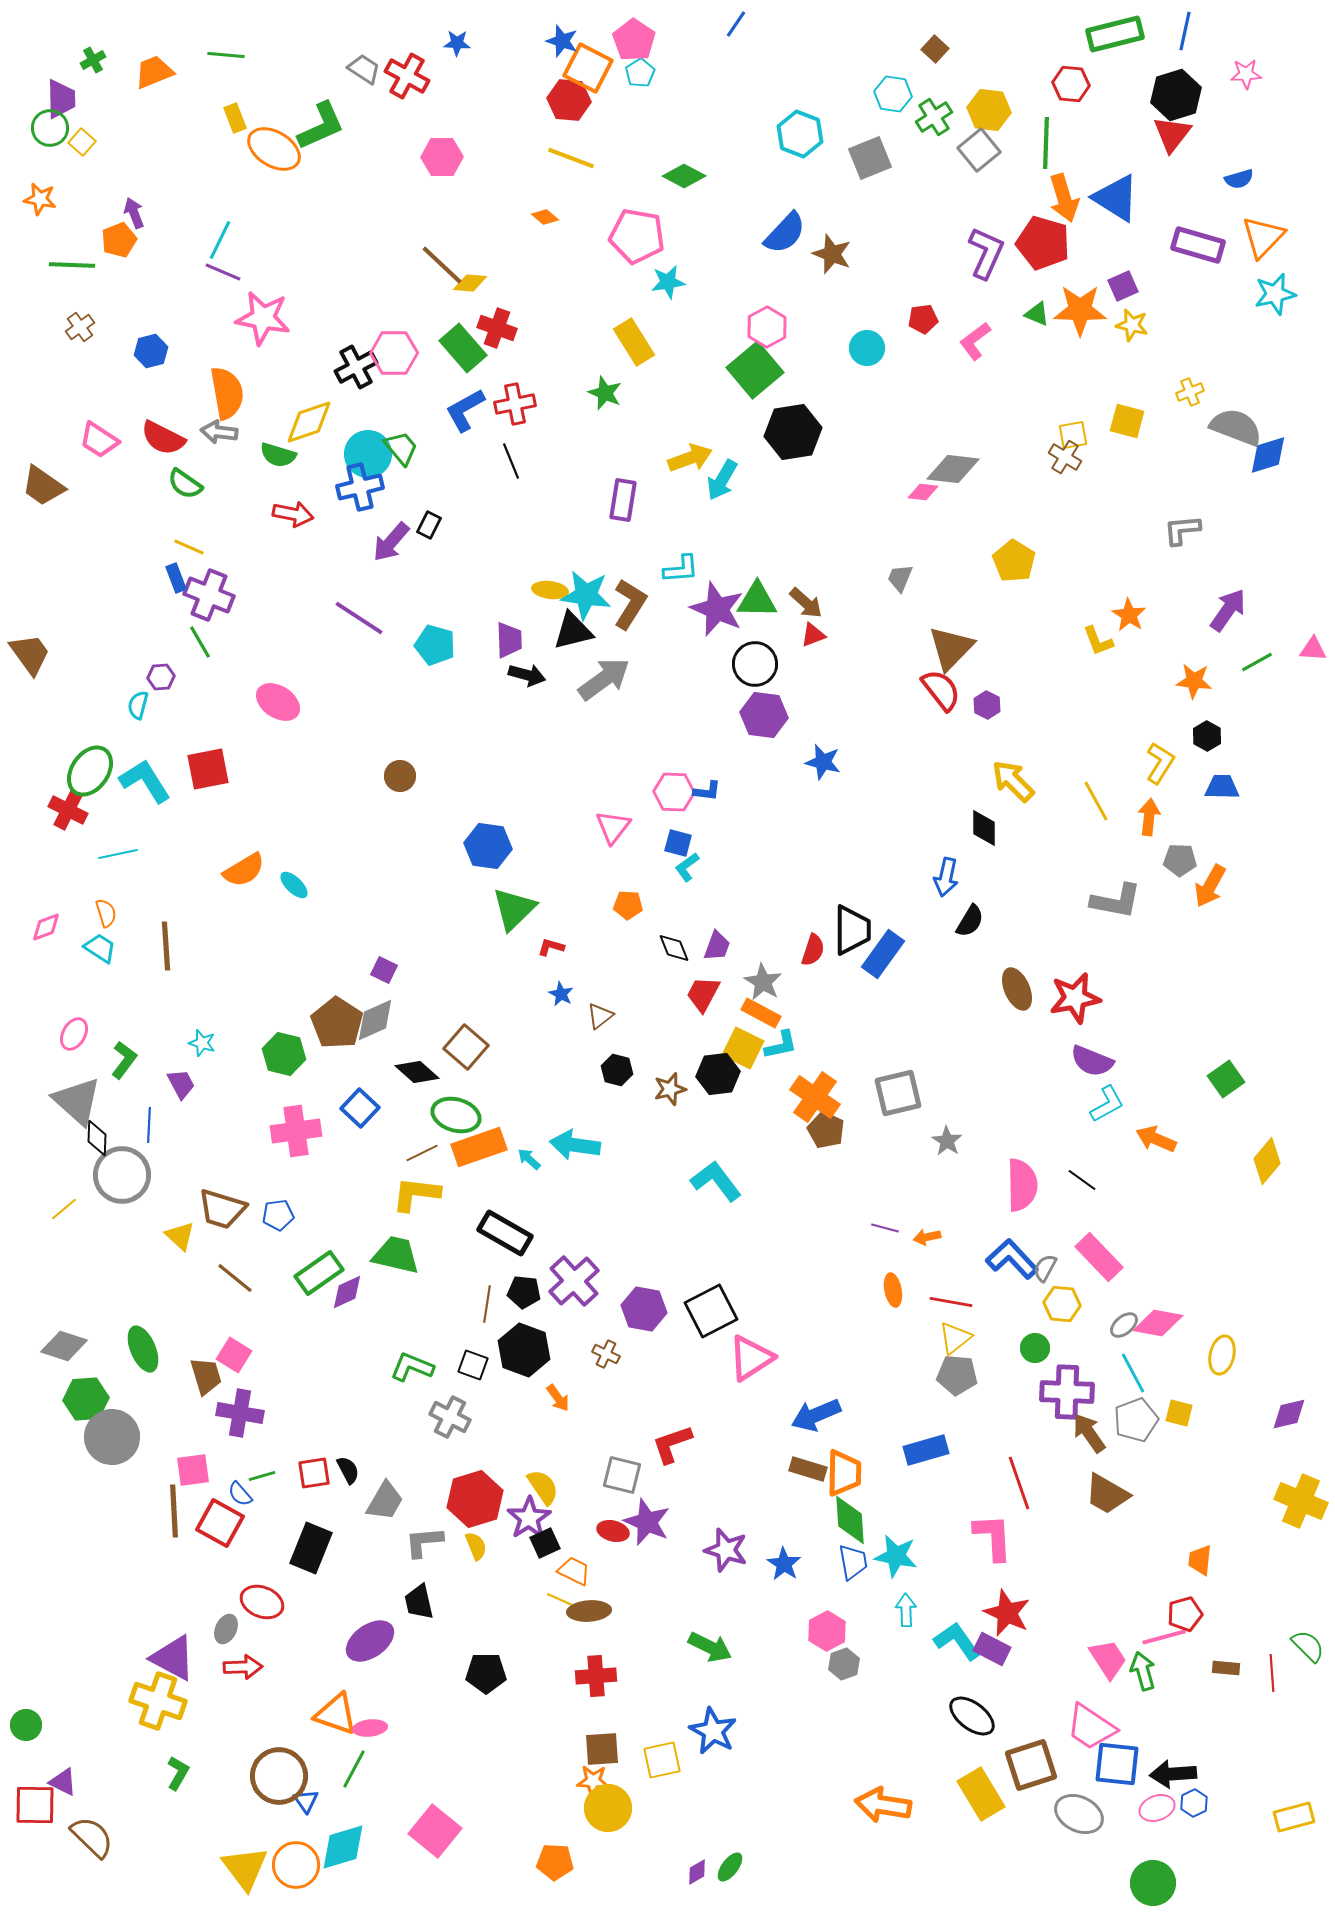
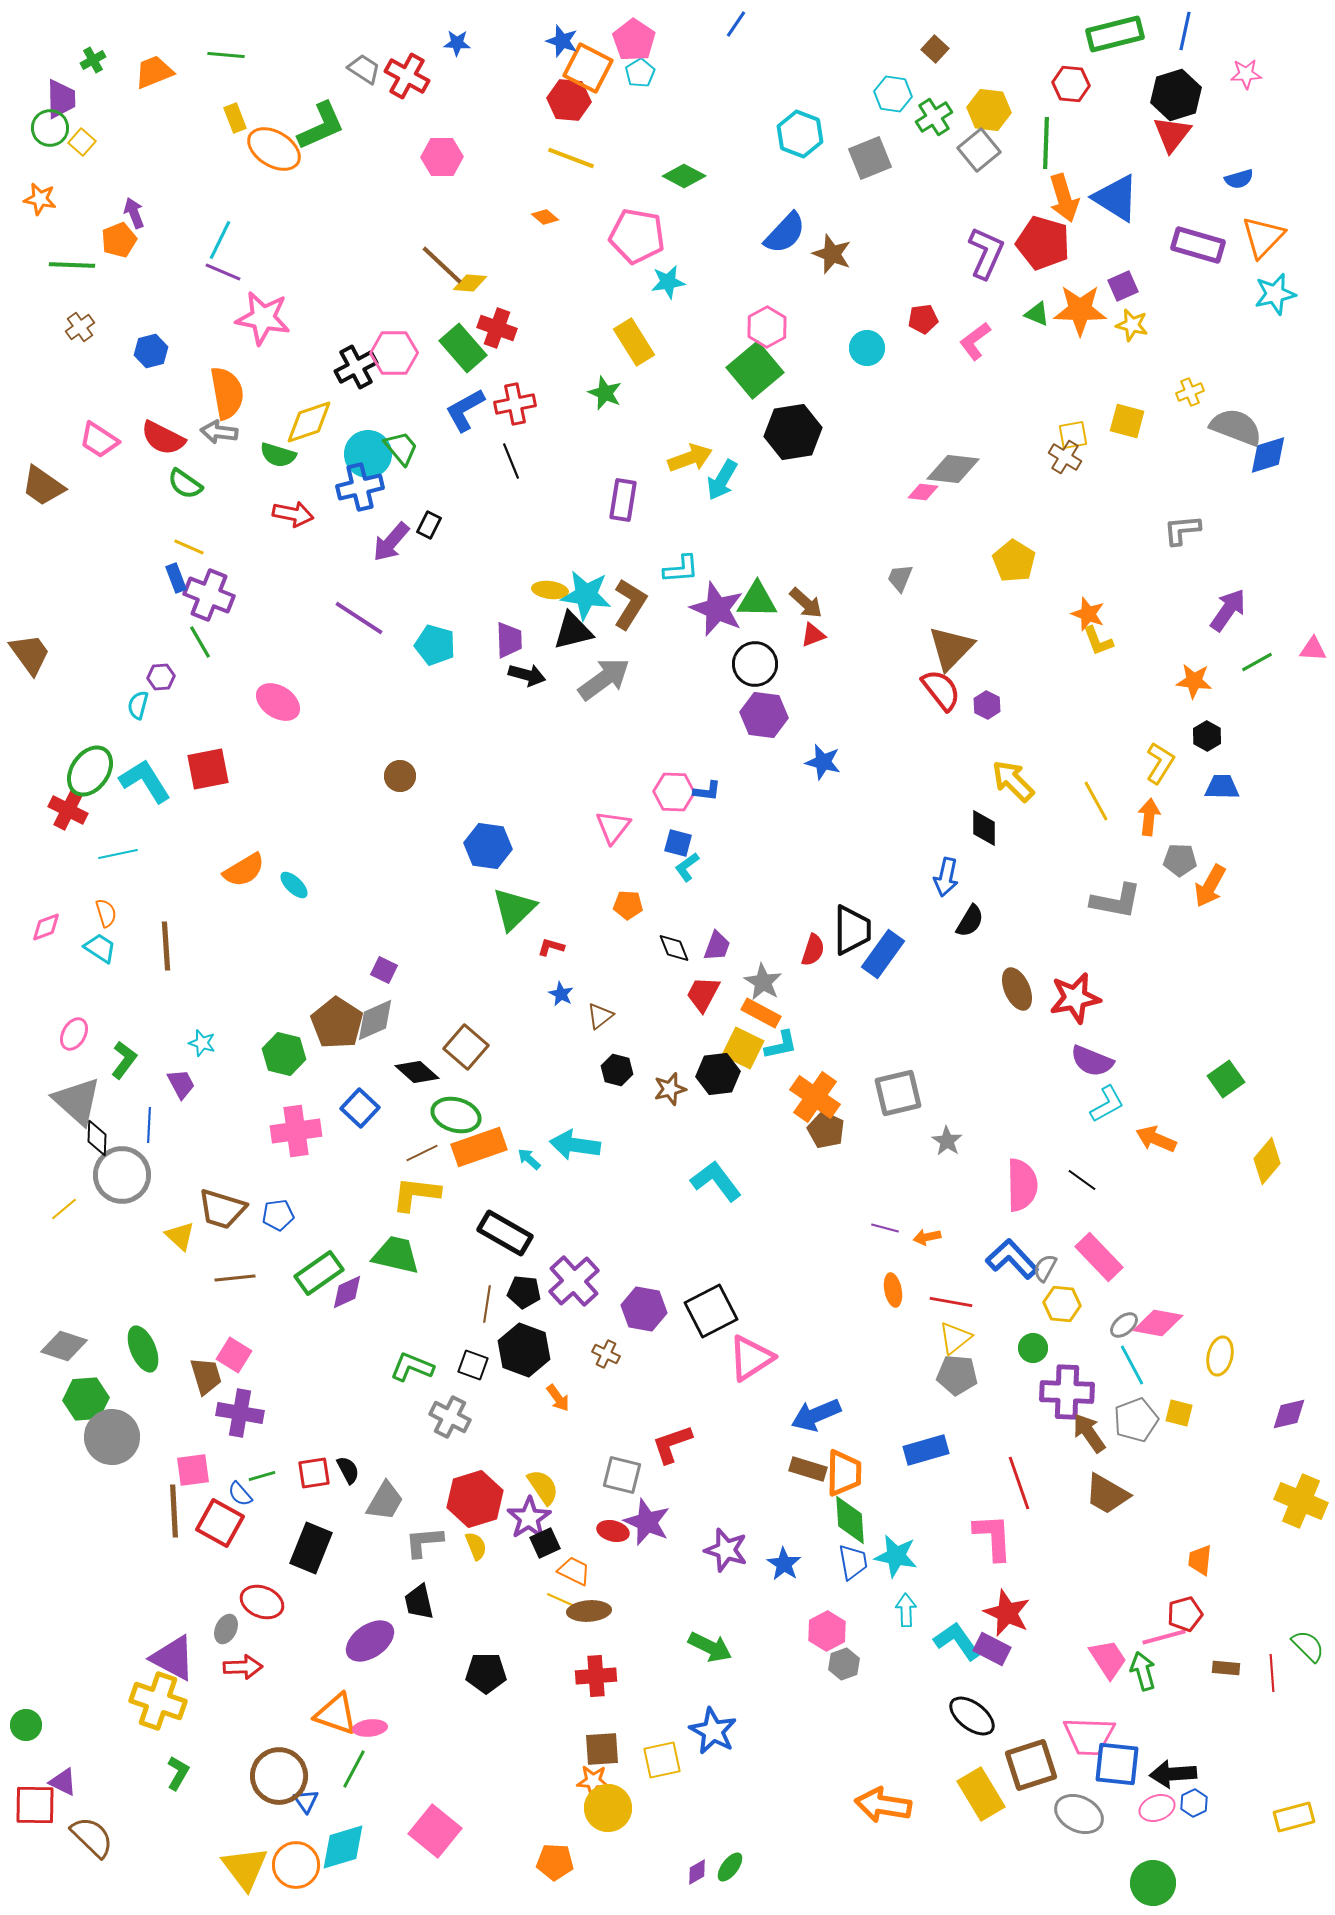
orange star at (1129, 615): moved 41 px left, 1 px up; rotated 12 degrees counterclockwise
brown line at (235, 1278): rotated 45 degrees counterclockwise
green circle at (1035, 1348): moved 2 px left
yellow ellipse at (1222, 1355): moved 2 px left, 1 px down
cyan line at (1133, 1373): moved 1 px left, 8 px up
pink trapezoid at (1091, 1727): moved 2 px left, 9 px down; rotated 32 degrees counterclockwise
